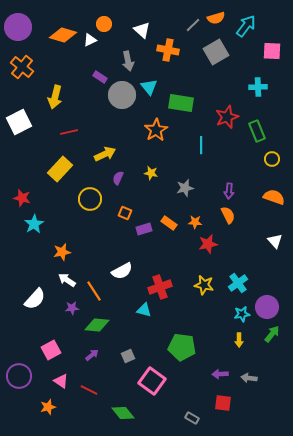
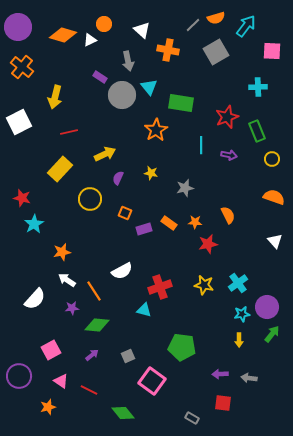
purple arrow at (229, 191): moved 36 px up; rotated 84 degrees counterclockwise
